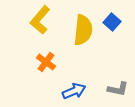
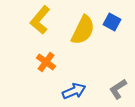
blue square: rotated 12 degrees counterclockwise
yellow semicircle: rotated 20 degrees clockwise
gray L-shape: rotated 135 degrees clockwise
